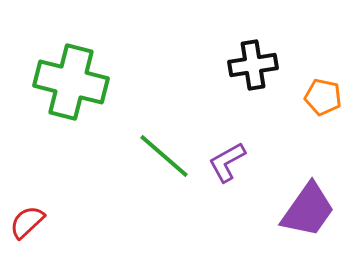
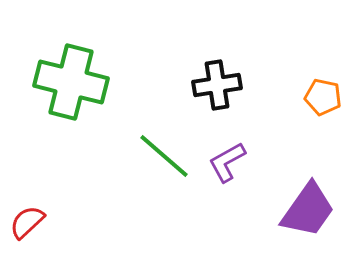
black cross: moved 36 px left, 20 px down
